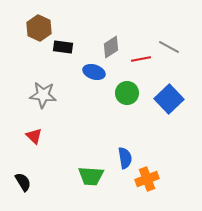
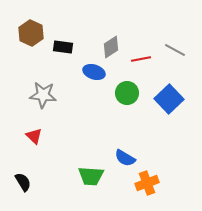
brown hexagon: moved 8 px left, 5 px down
gray line: moved 6 px right, 3 px down
blue semicircle: rotated 130 degrees clockwise
orange cross: moved 4 px down
